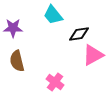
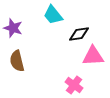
purple star: rotated 18 degrees clockwise
pink triangle: moved 1 px down; rotated 25 degrees clockwise
pink cross: moved 19 px right, 3 px down
